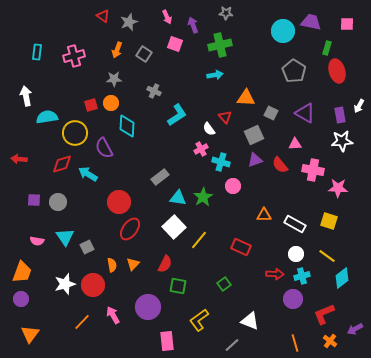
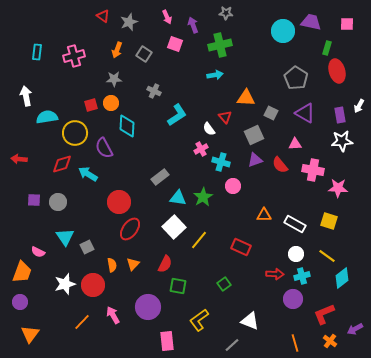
gray pentagon at (294, 71): moved 2 px right, 7 px down
pink semicircle at (37, 241): moved 1 px right, 11 px down; rotated 16 degrees clockwise
purple circle at (21, 299): moved 1 px left, 3 px down
